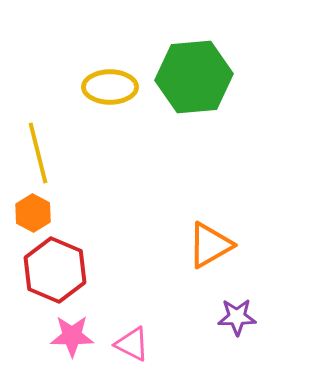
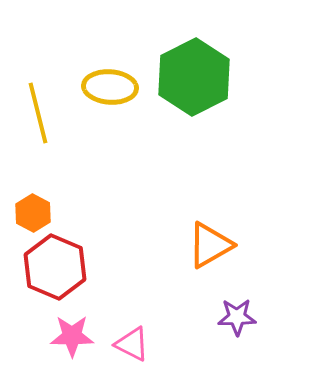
green hexagon: rotated 22 degrees counterclockwise
yellow ellipse: rotated 4 degrees clockwise
yellow line: moved 40 px up
red hexagon: moved 3 px up
